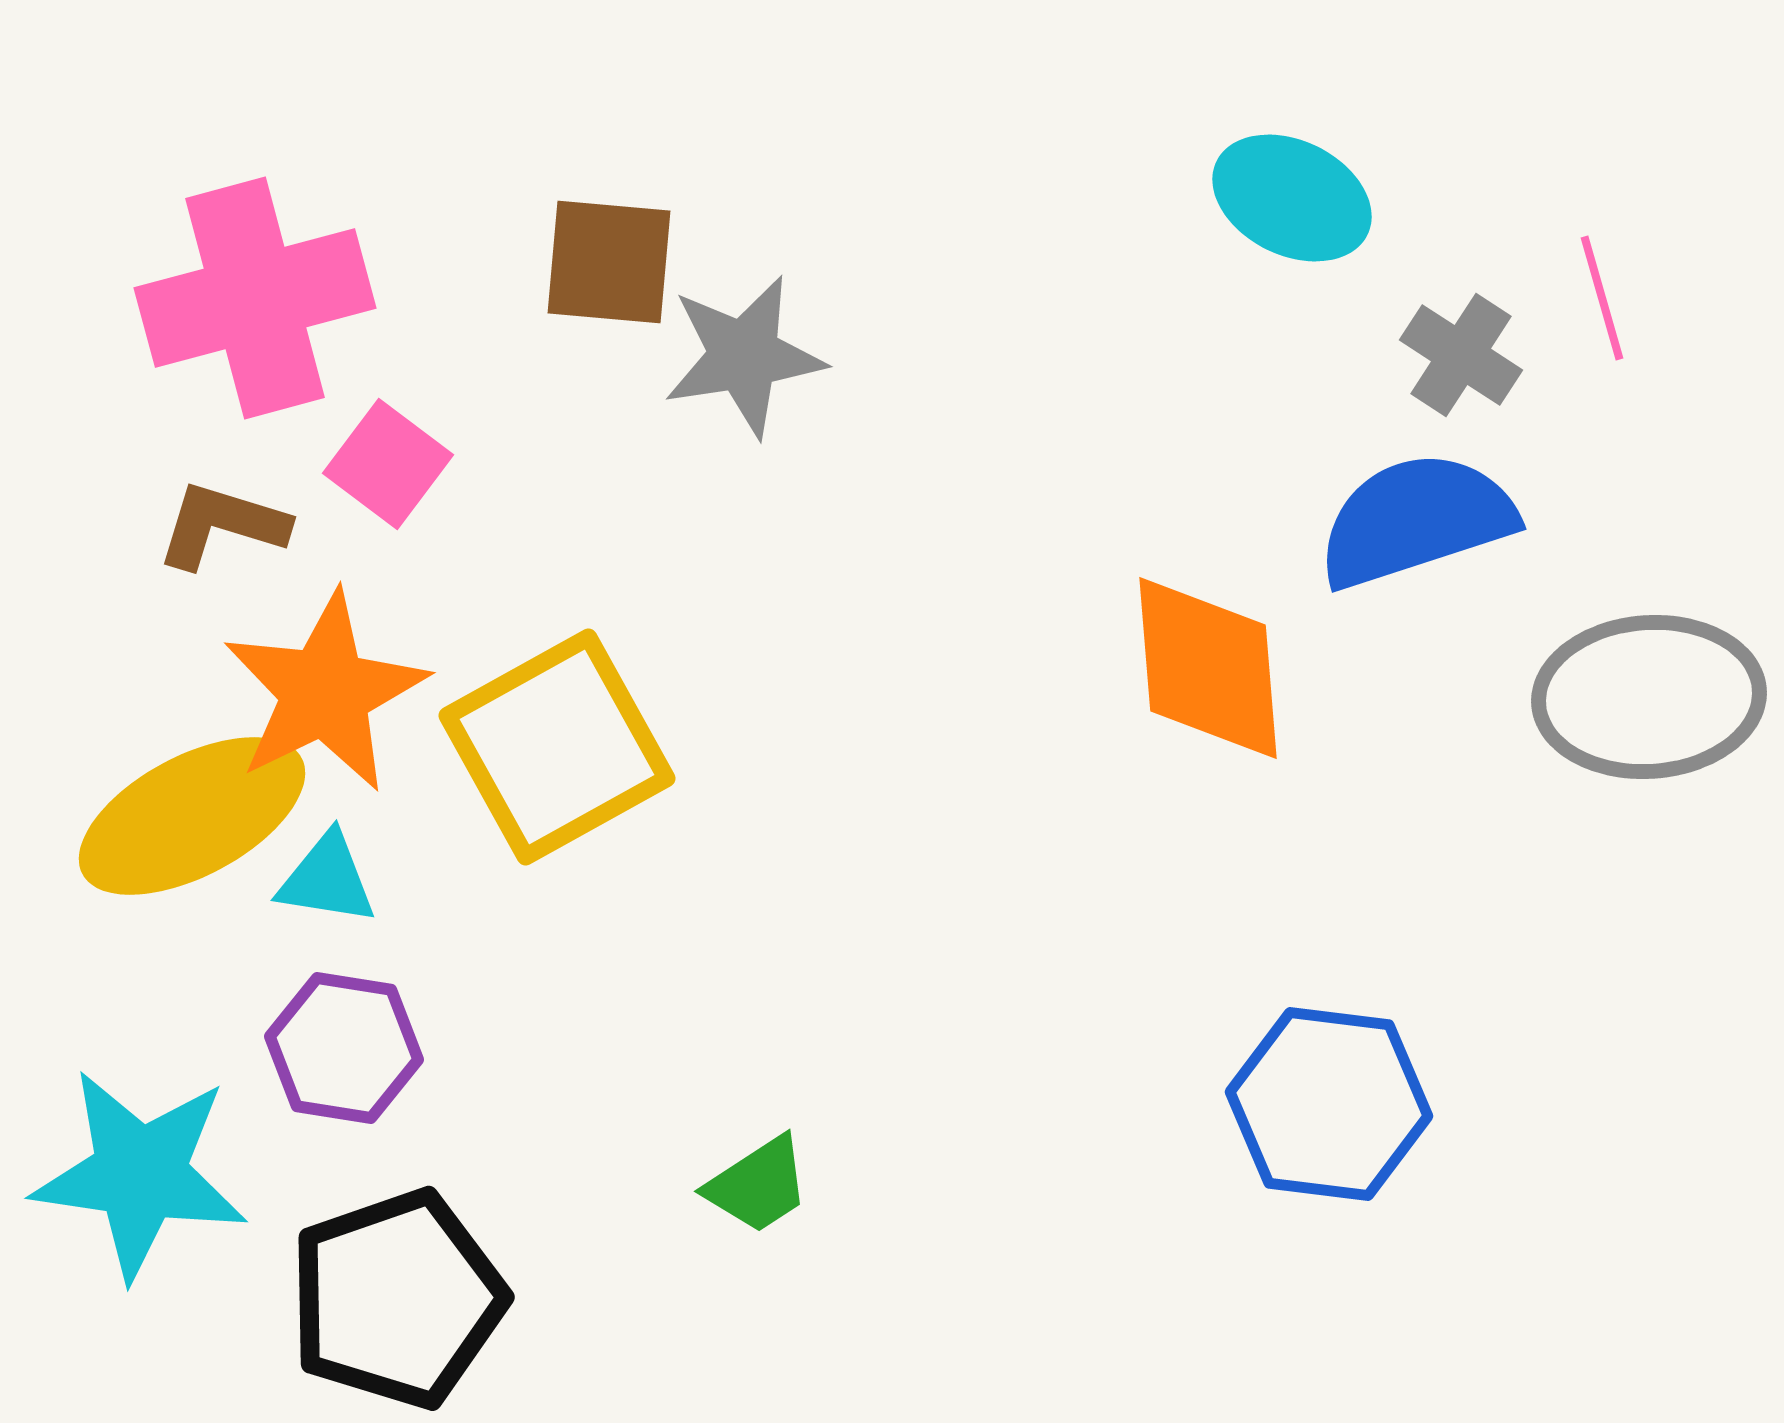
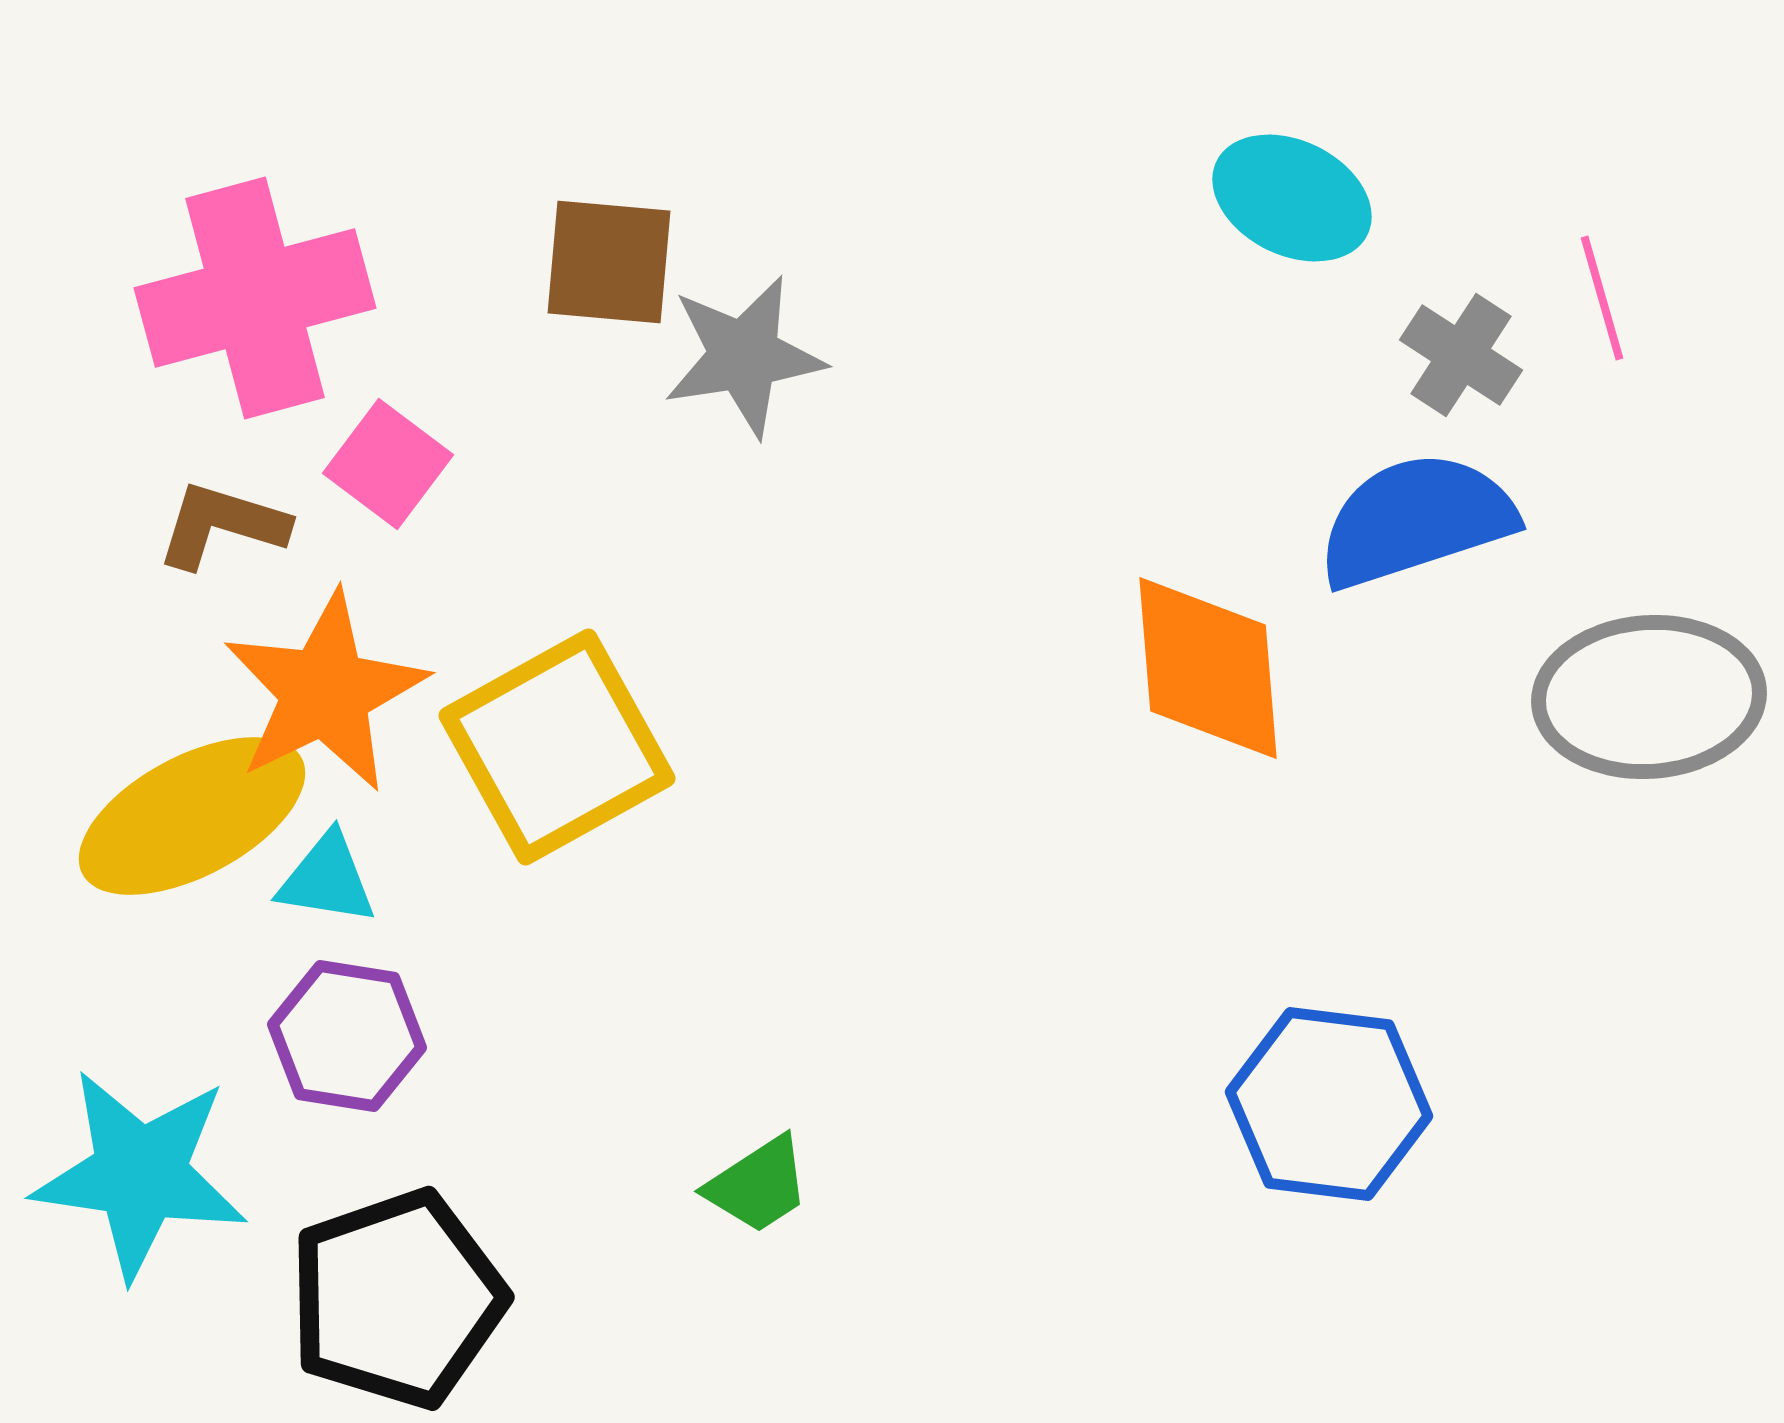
purple hexagon: moved 3 px right, 12 px up
